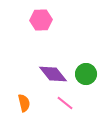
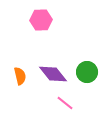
green circle: moved 1 px right, 2 px up
orange semicircle: moved 4 px left, 27 px up
